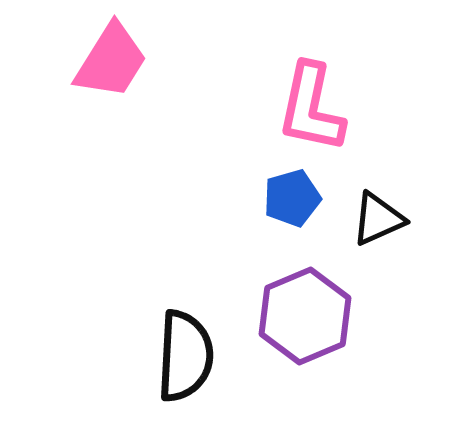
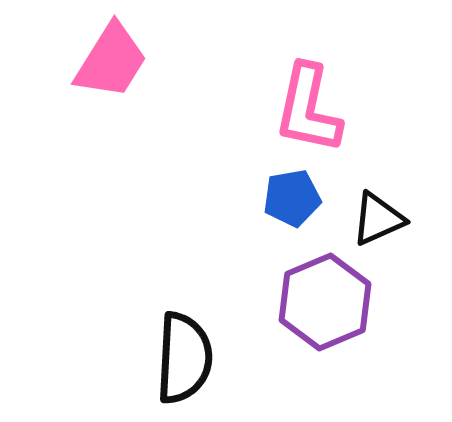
pink L-shape: moved 3 px left, 1 px down
blue pentagon: rotated 6 degrees clockwise
purple hexagon: moved 20 px right, 14 px up
black semicircle: moved 1 px left, 2 px down
